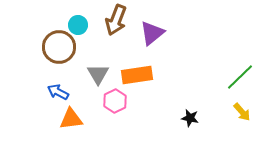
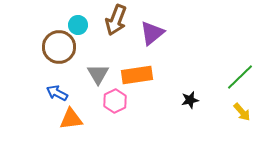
blue arrow: moved 1 px left, 1 px down
black star: moved 18 px up; rotated 24 degrees counterclockwise
